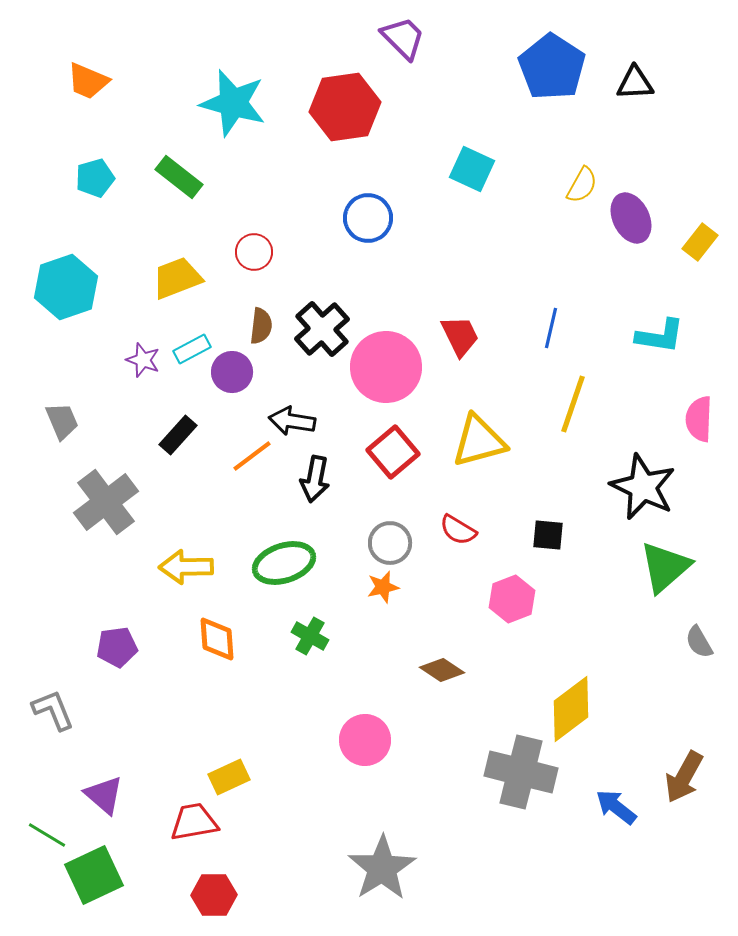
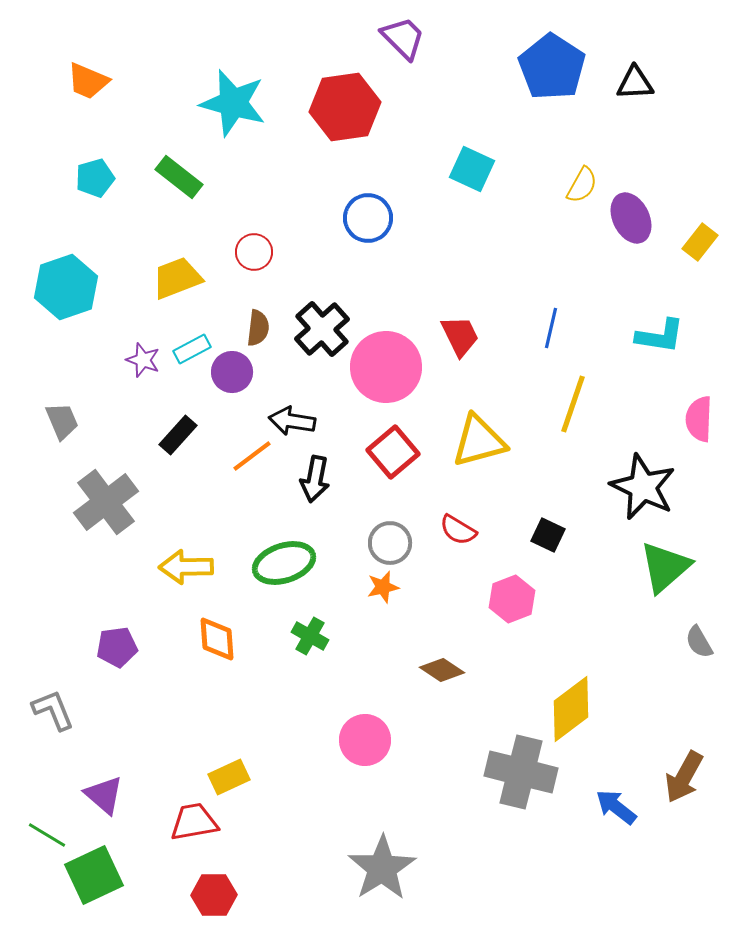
brown semicircle at (261, 326): moved 3 px left, 2 px down
black square at (548, 535): rotated 20 degrees clockwise
